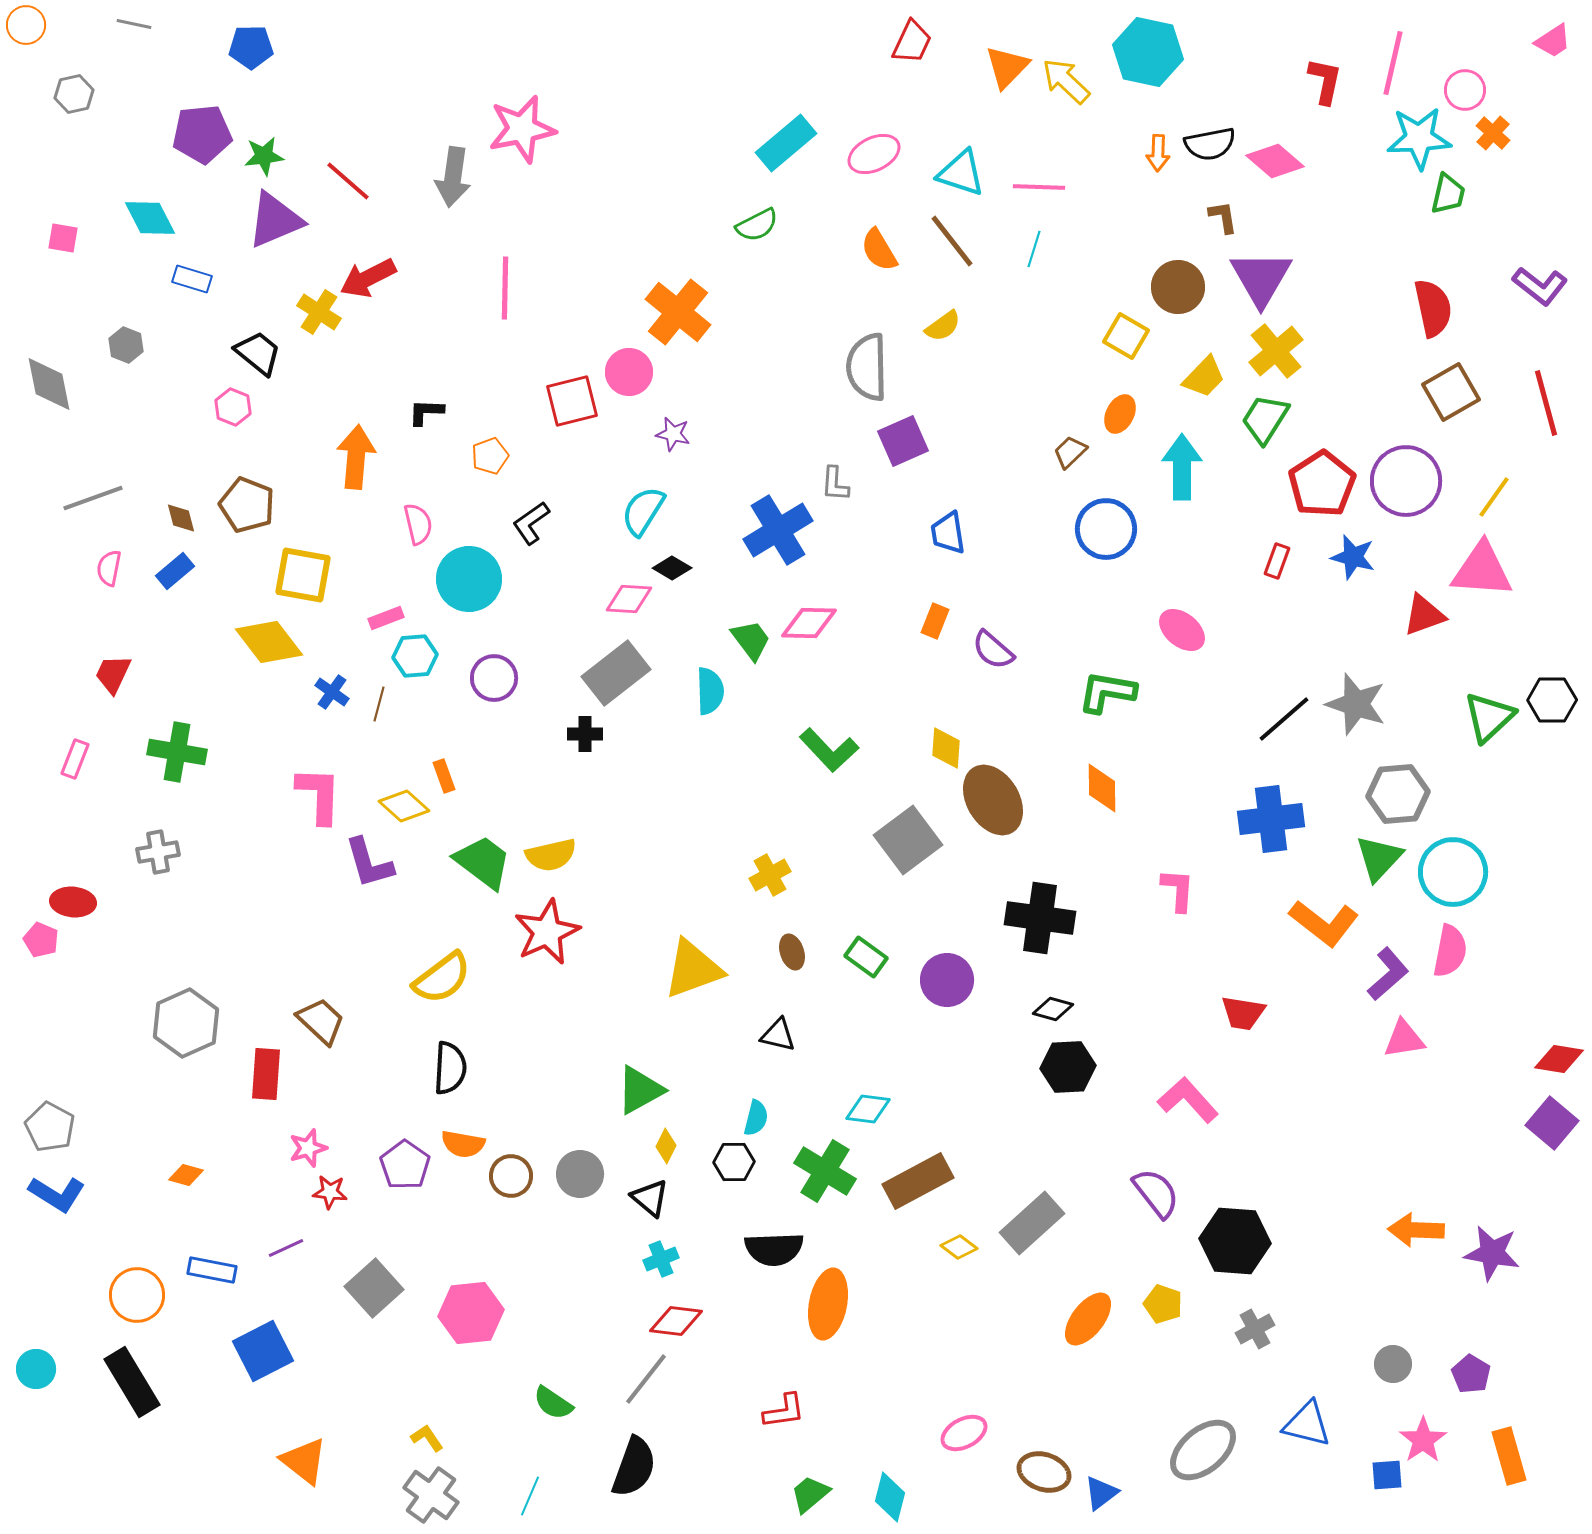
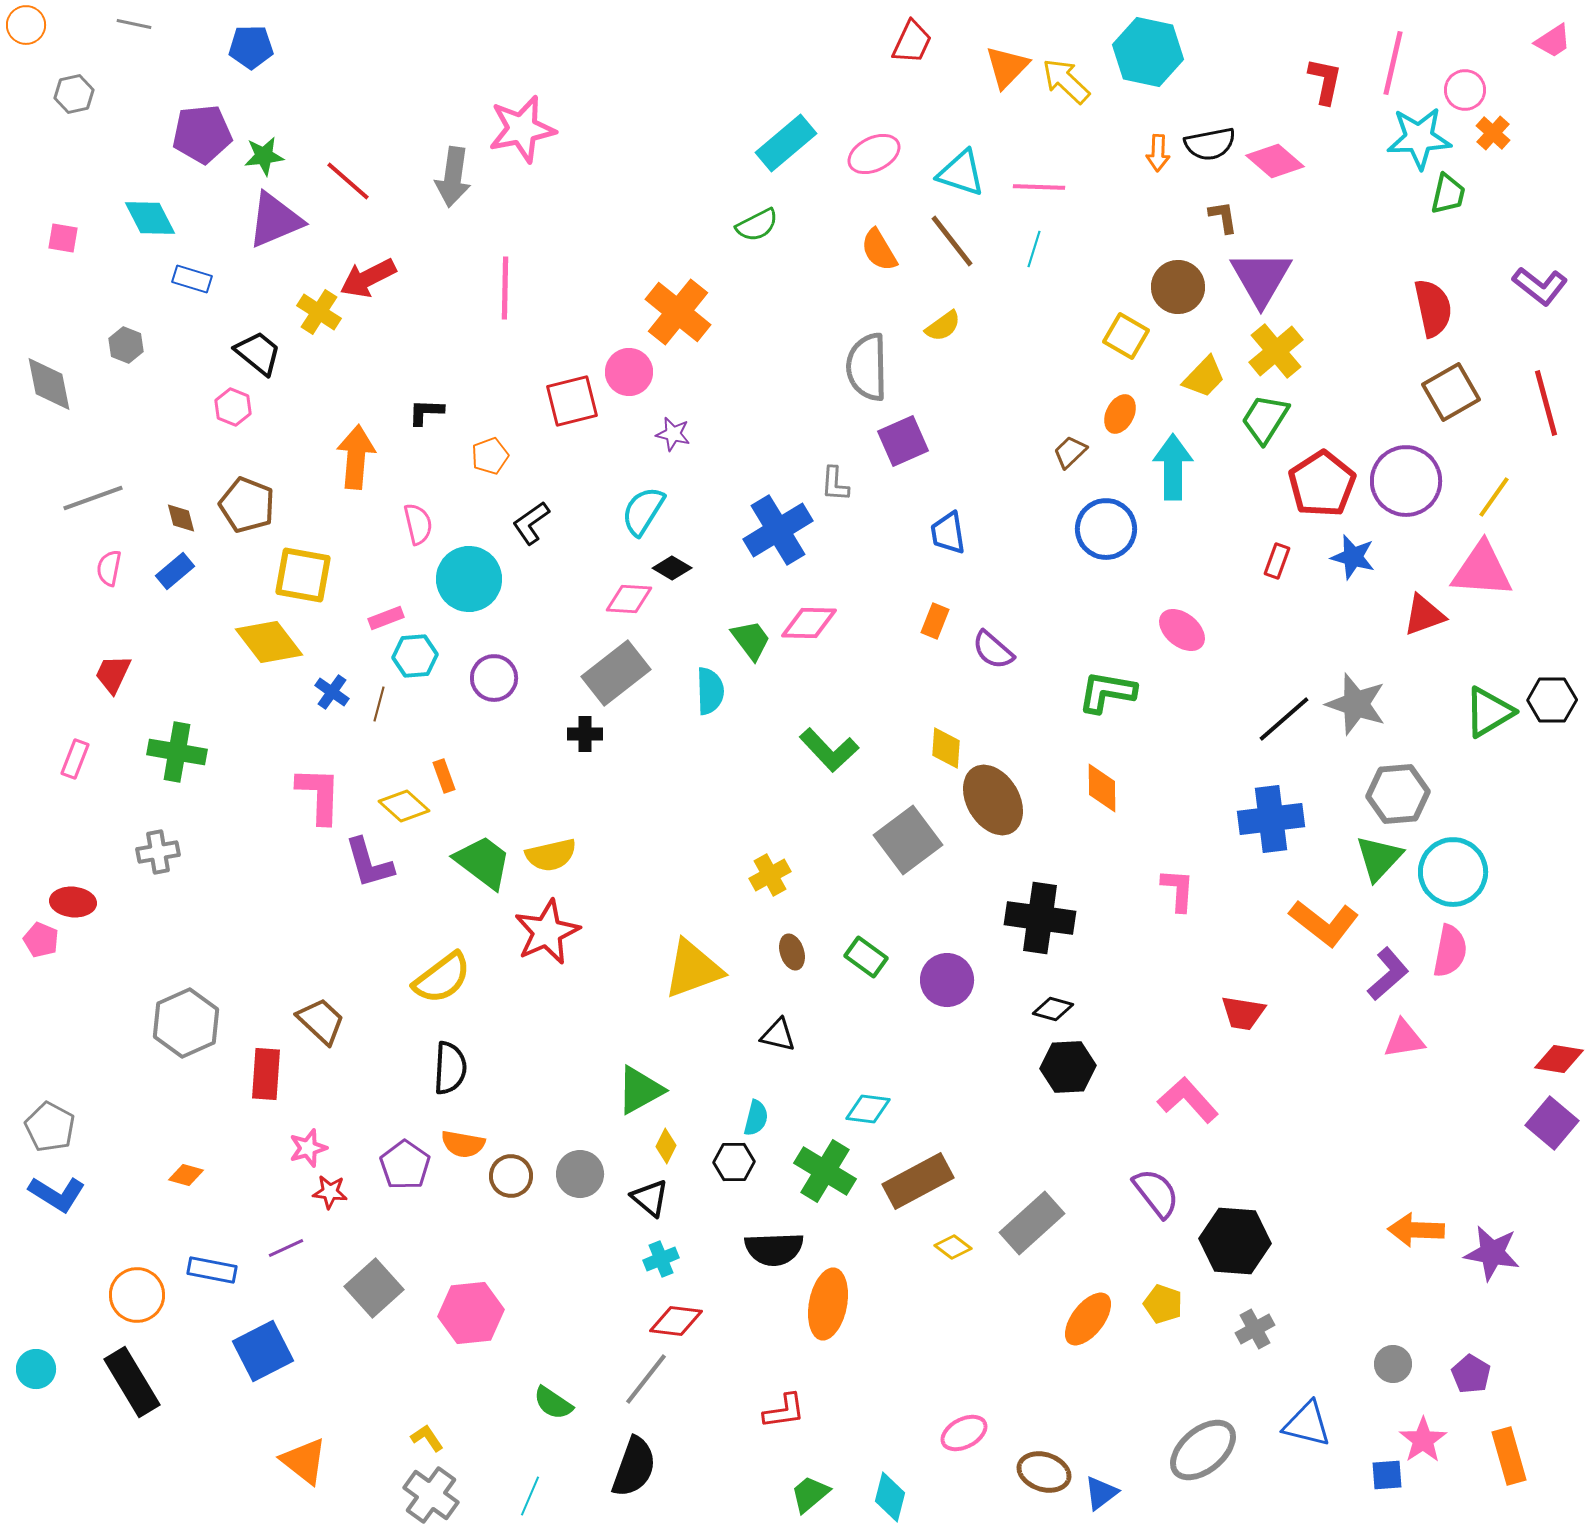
cyan arrow at (1182, 467): moved 9 px left
green triangle at (1489, 717): moved 5 px up; rotated 12 degrees clockwise
yellow diamond at (959, 1247): moved 6 px left
